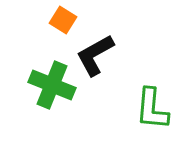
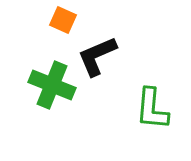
orange square: rotated 8 degrees counterclockwise
black L-shape: moved 2 px right, 1 px down; rotated 6 degrees clockwise
